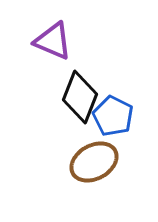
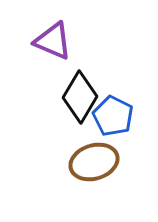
black diamond: rotated 9 degrees clockwise
brown ellipse: rotated 12 degrees clockwise
